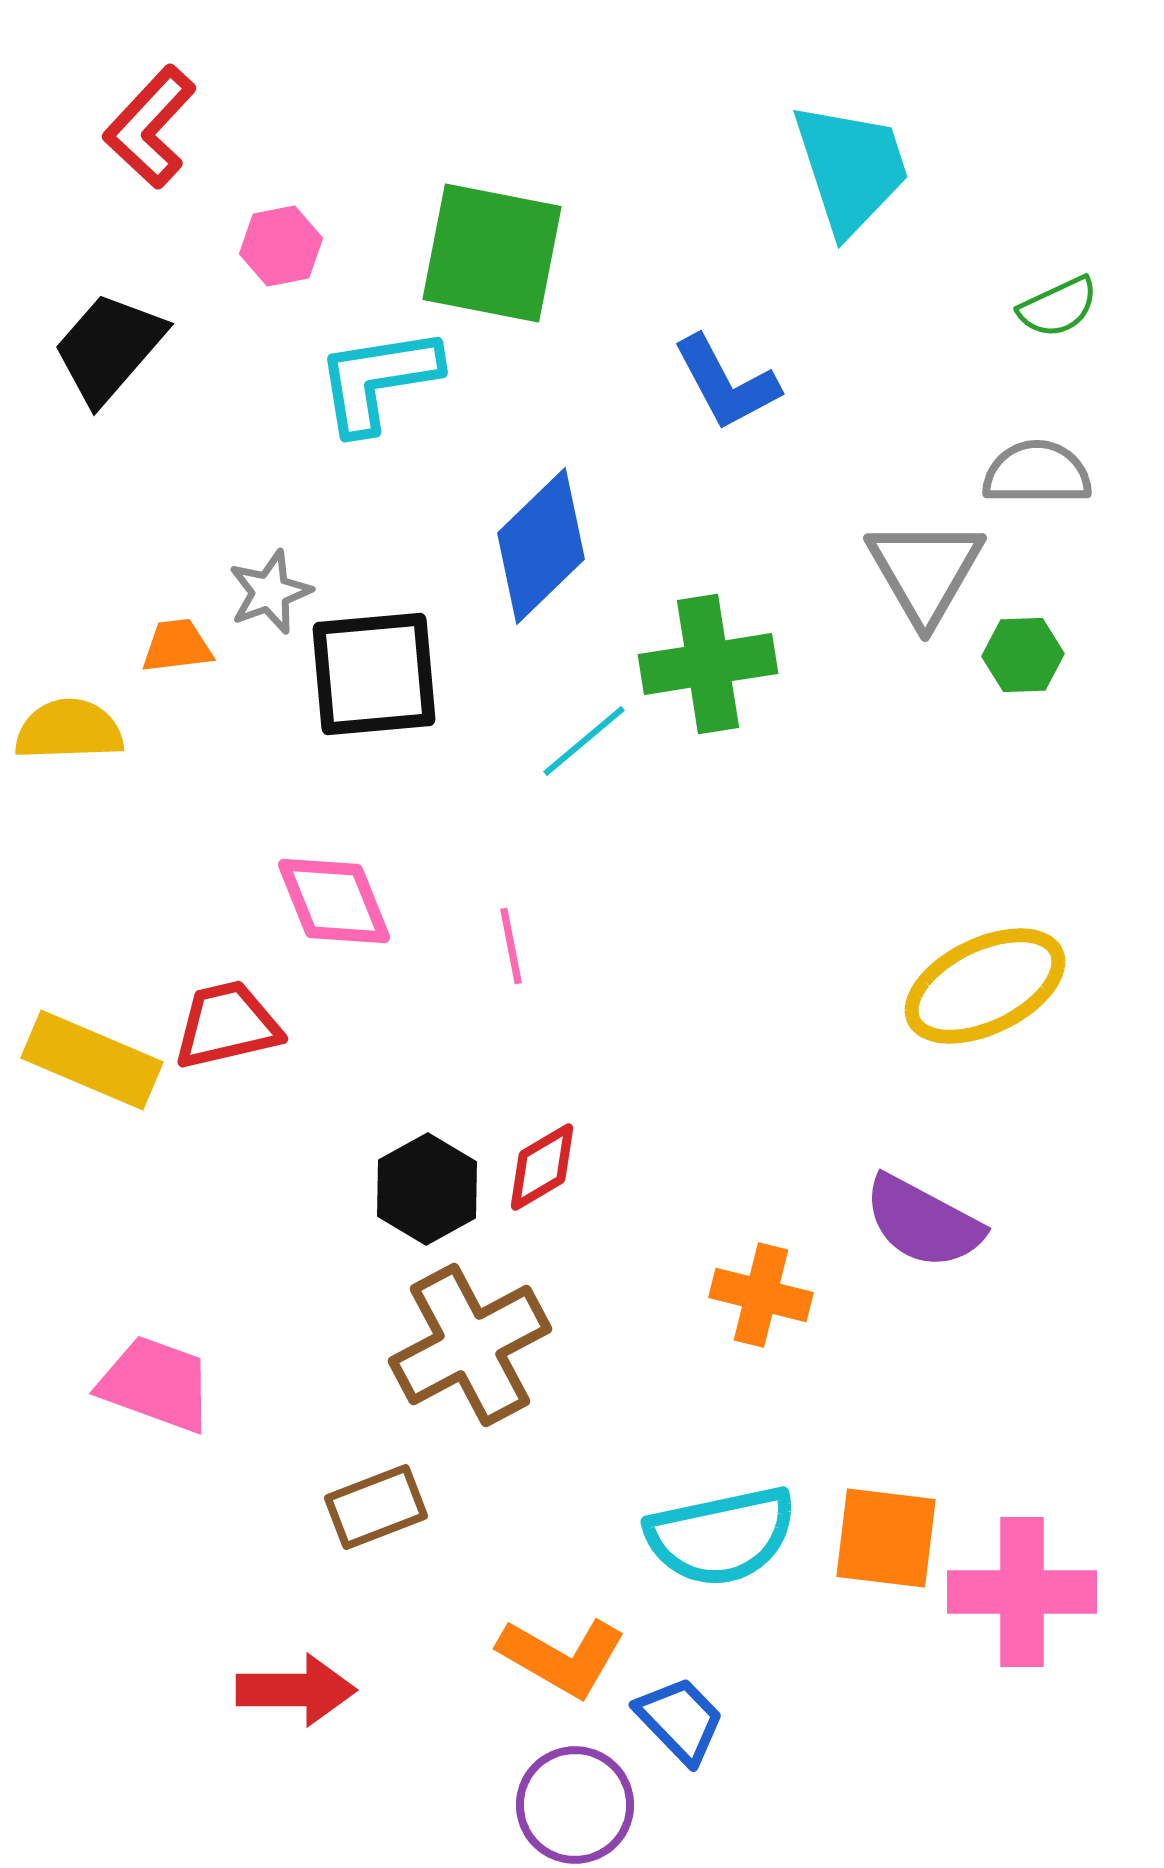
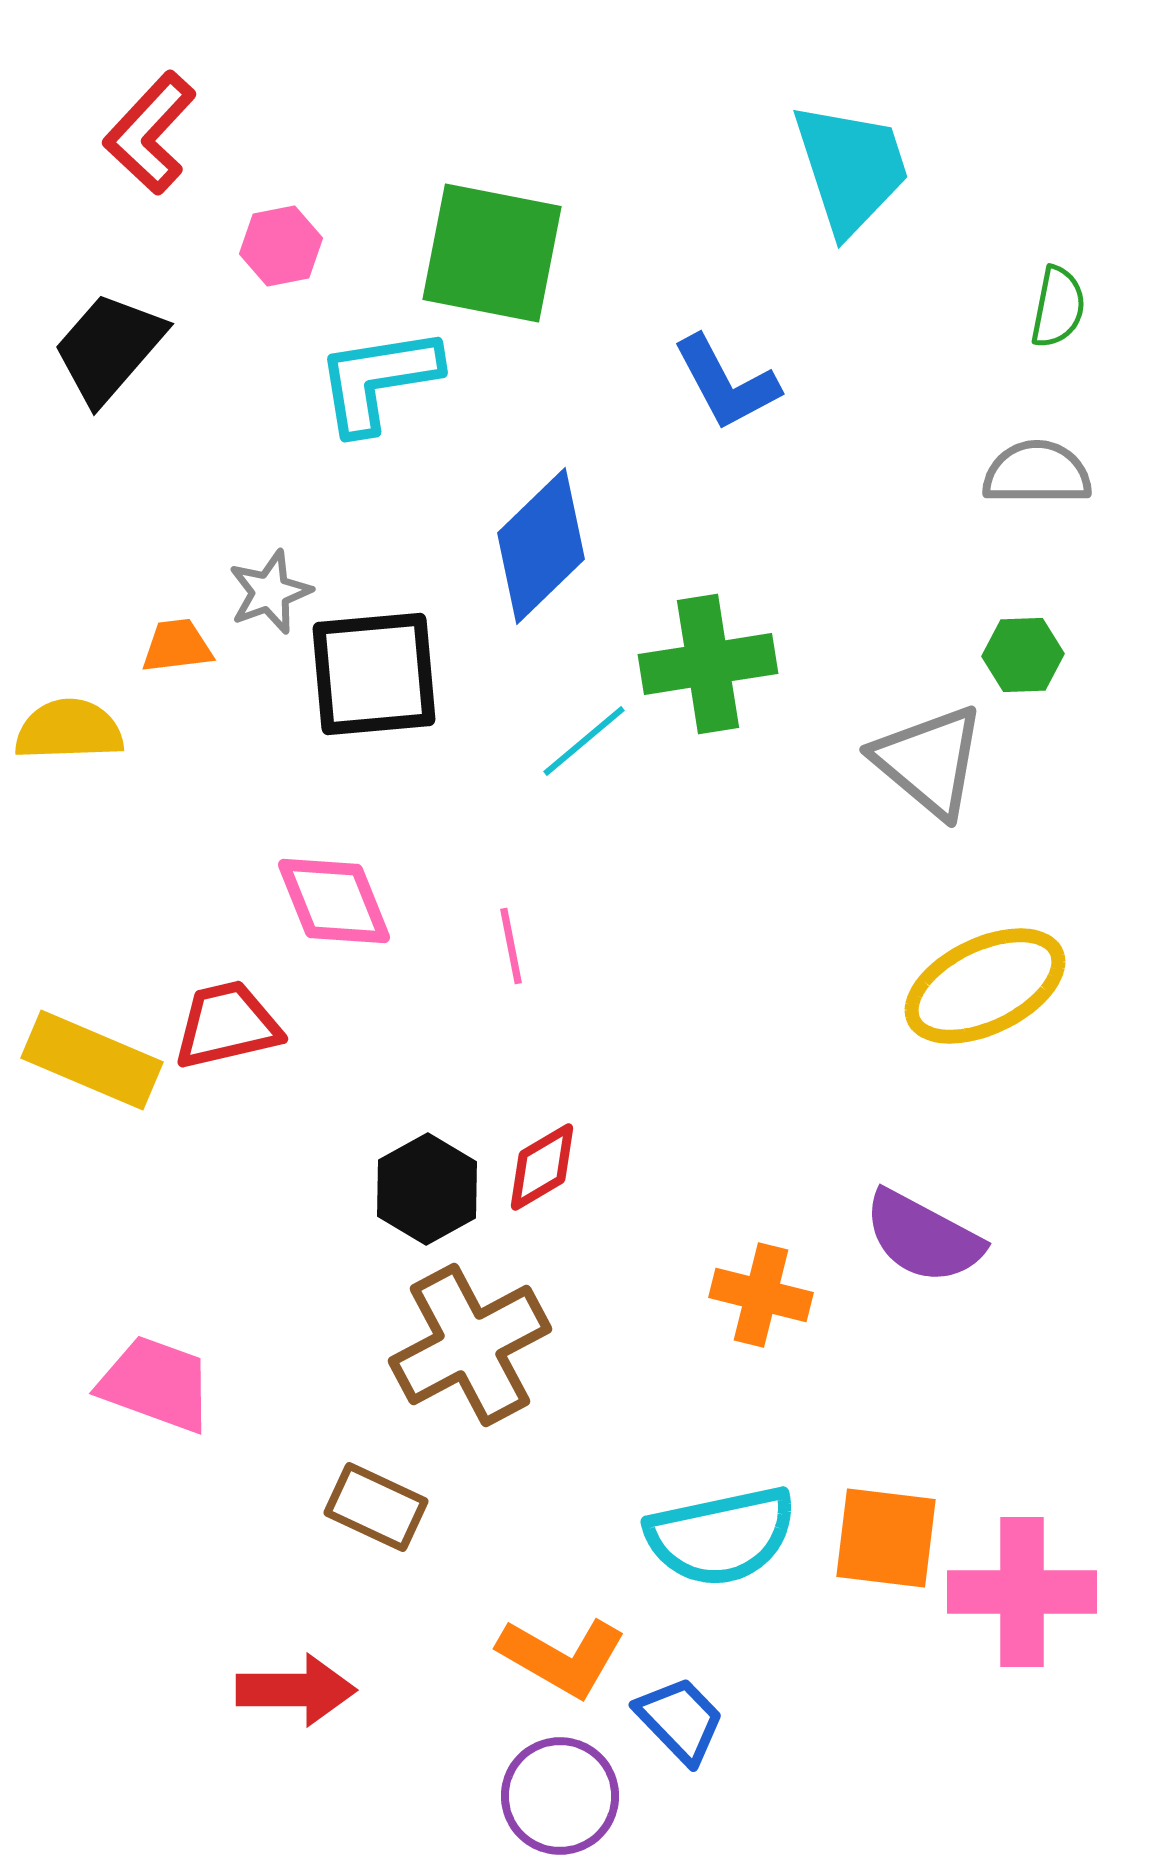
red L-shape: moved 6 px down
green semicircle: rotated 54 degrees counterclockwise
gray triangle: moved 4 px right, 190 px down; rotated 20 degrees counterclockwise
purple semicircle: moved 15 px down
brown rectangle: rotated 46 degrees clockwise
purple circle: moved 15 px left, 9 px up
